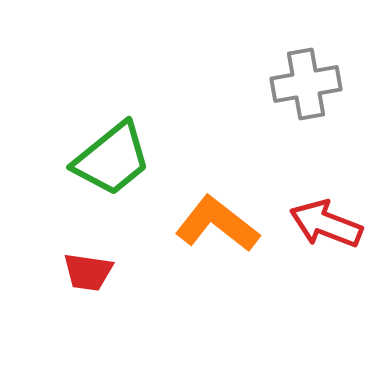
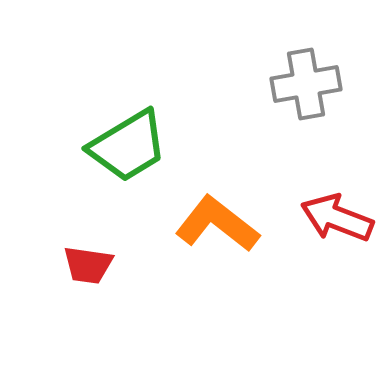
green trapezoid: moved 16 px right, 13 px up; rotated 8 degrees clockwise
red arrow: moved 11 px right, 6 px up
red trapezoid: moved 7 px up
